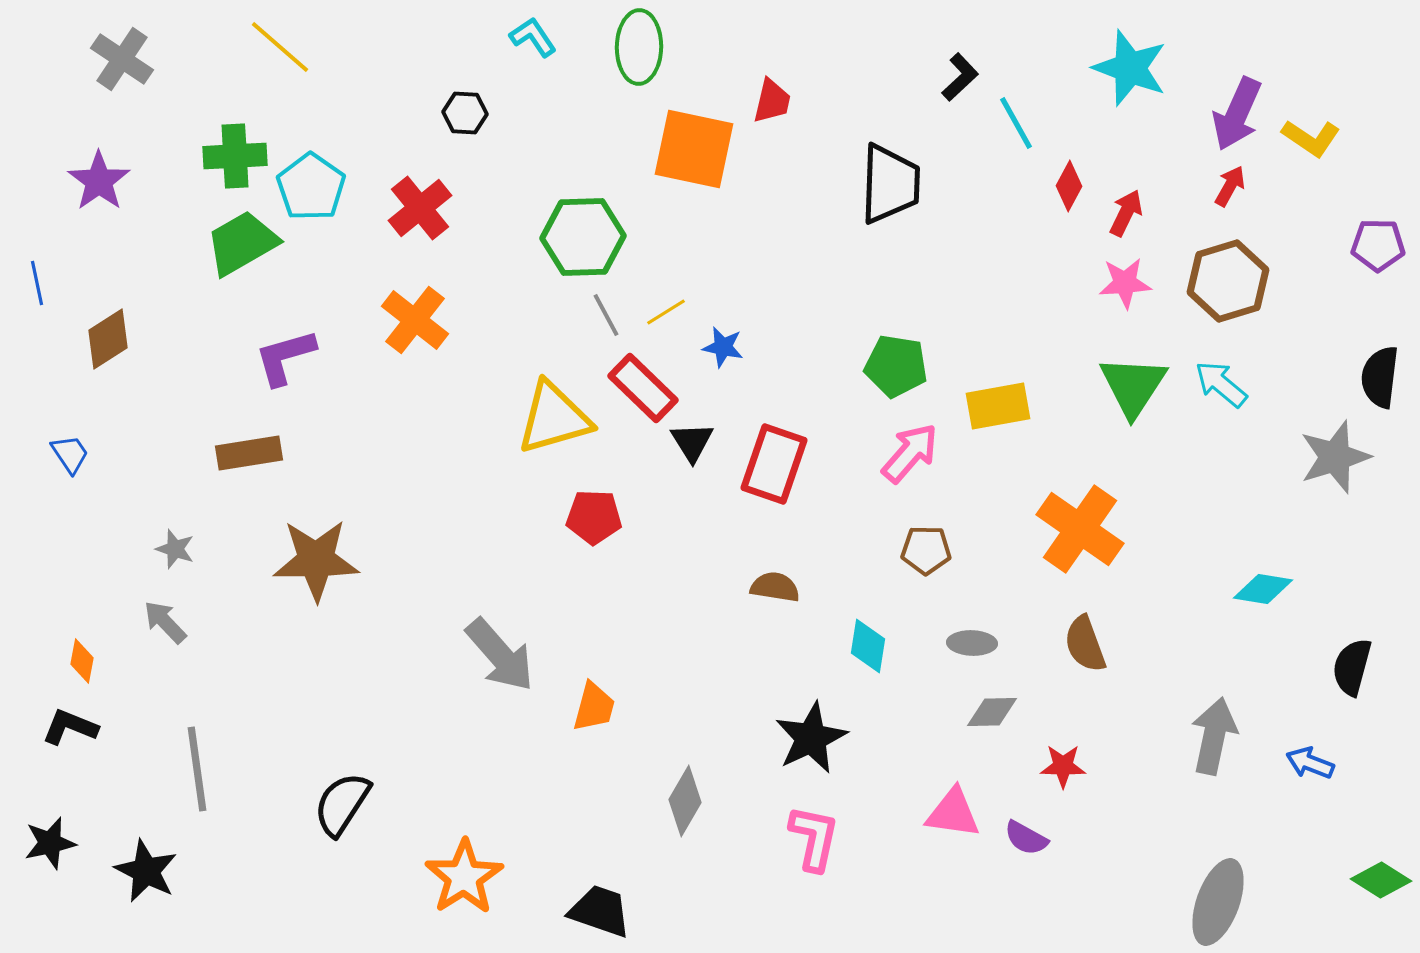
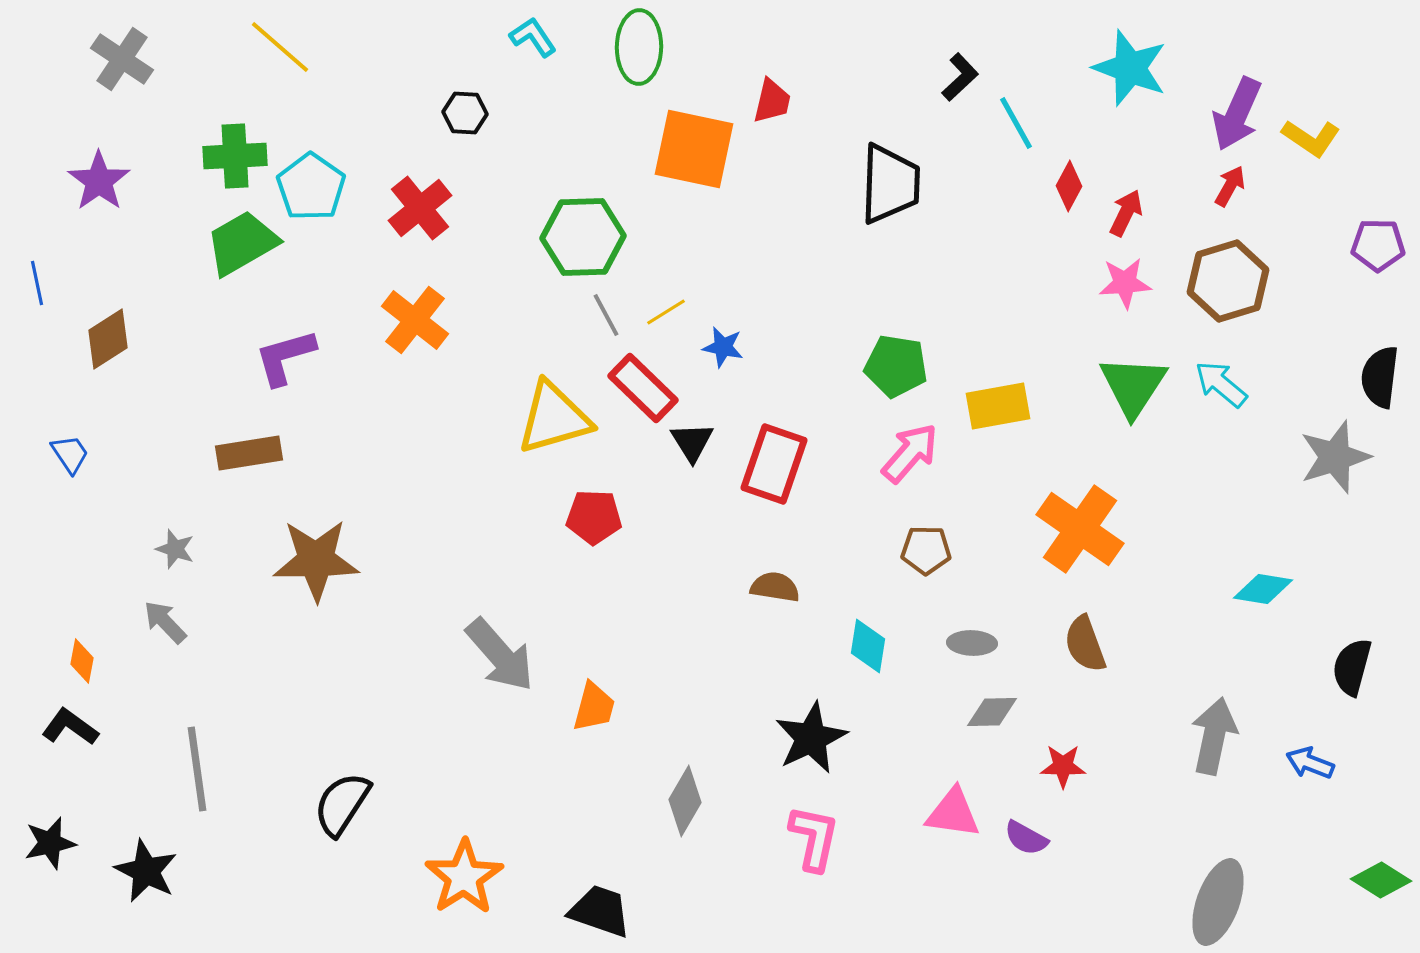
black L-shape at (70, 727): rotated 14 degrees clockwise
